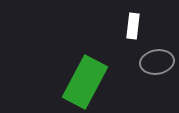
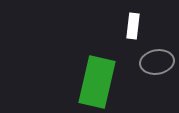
green rectangle: moved 12 px right; rotated 15 degrees counterclockwise
